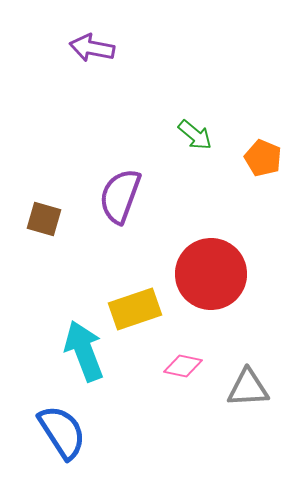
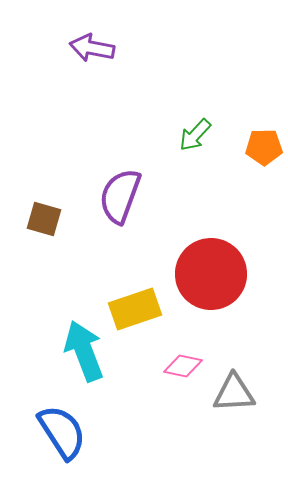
green arrow: rotated 93 degrees clockwise
orange pentagon: moved 1 px right, 11 px up; rotated 24 degrees counterclockwise
gray triangle: moved 14 px left, 5 px down
